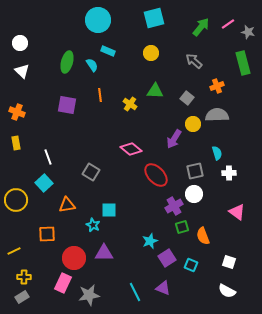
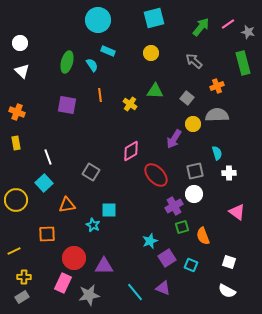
pink diamond at (131, 149): moved 2 px down; rotated 70 degrees counterclockwise
purple triangle at (104, 253): moved 13 px down
cyan line at (135, 292): rotated 12 degrees counterclockwise
